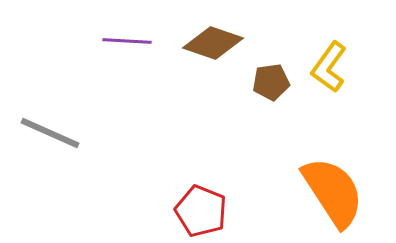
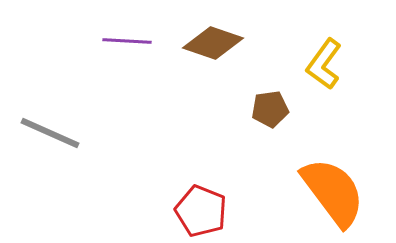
yellow L-shape: moved 5 px left, 3 px up
brown pentagon: moved 1 px left, 27 px down
orange semicircle: rotated 4 degrees counterclockwise
